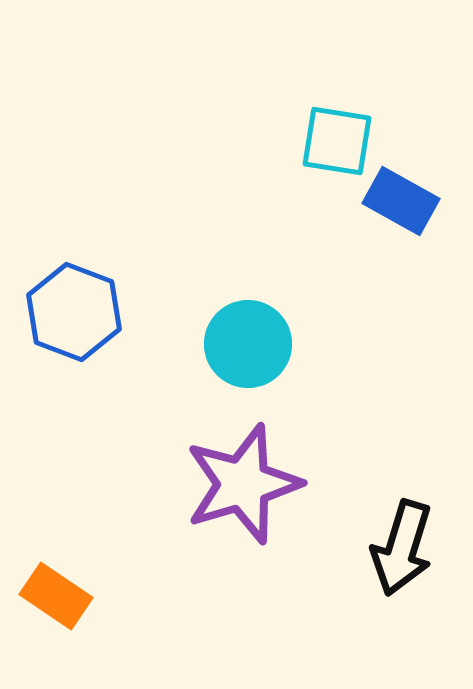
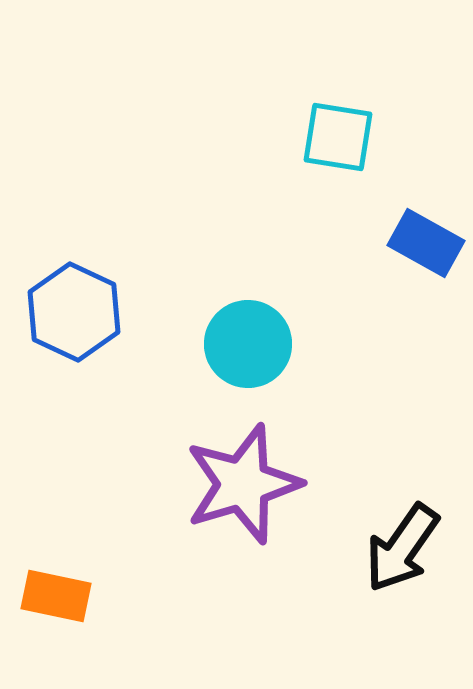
cyan square: moved 1 px right, 4 px up
blue rectangle: moved 25 px right, 42 px down
blue hexagon: rotated 4 degrees clockwise
black arrow: rotated 18 degrees clockwise
orange rectangle: rotated 22 degrees counterclockwise
